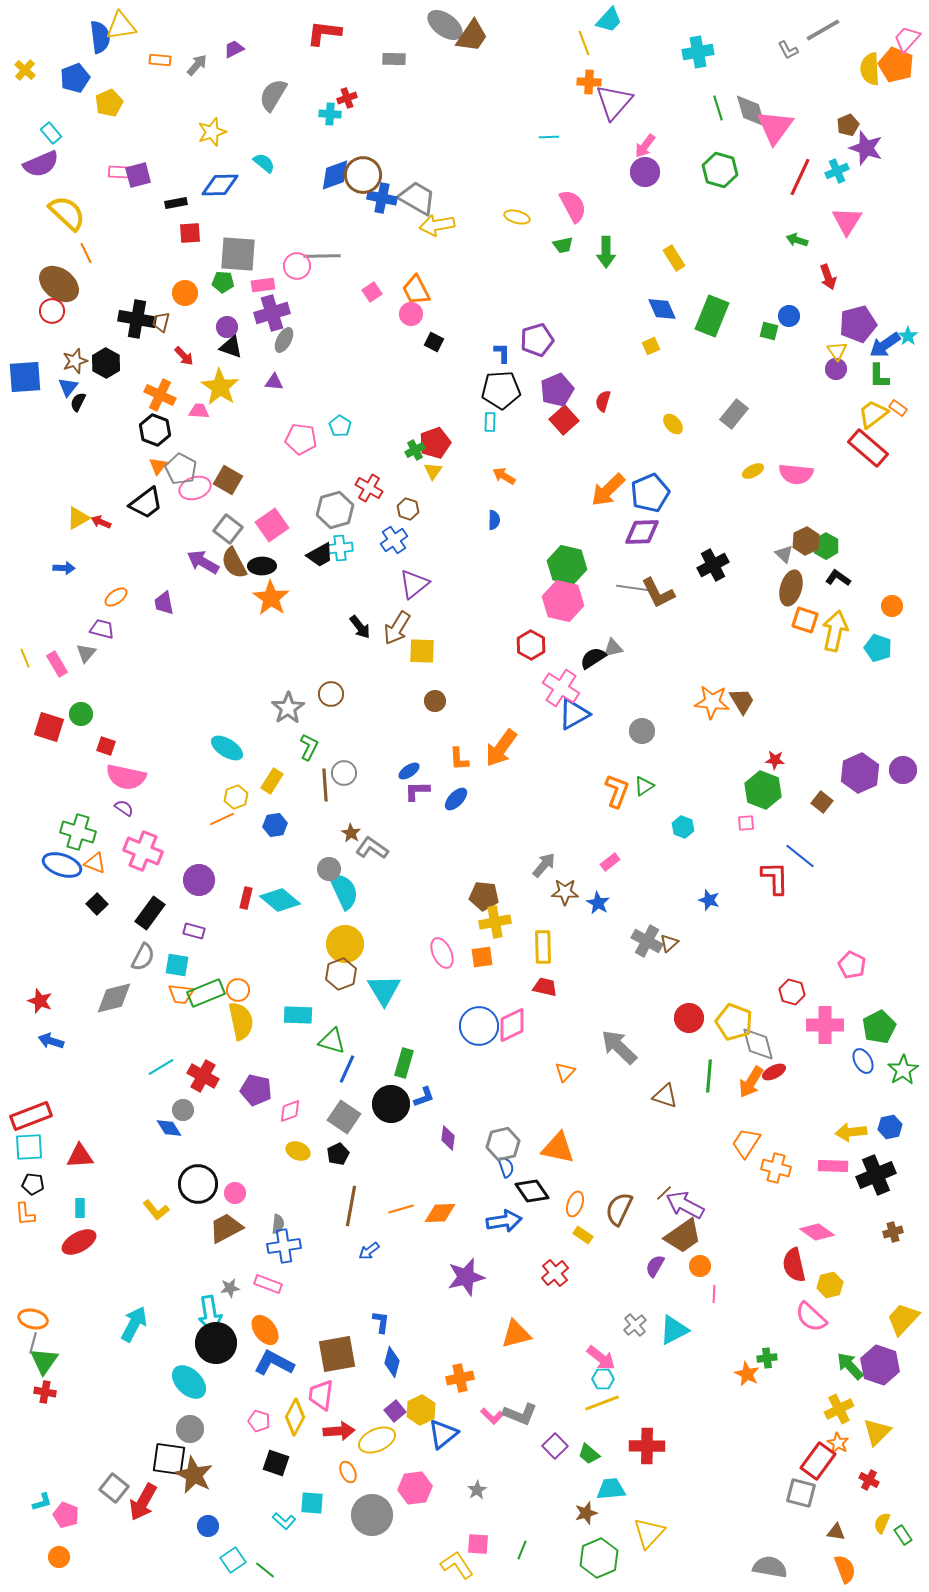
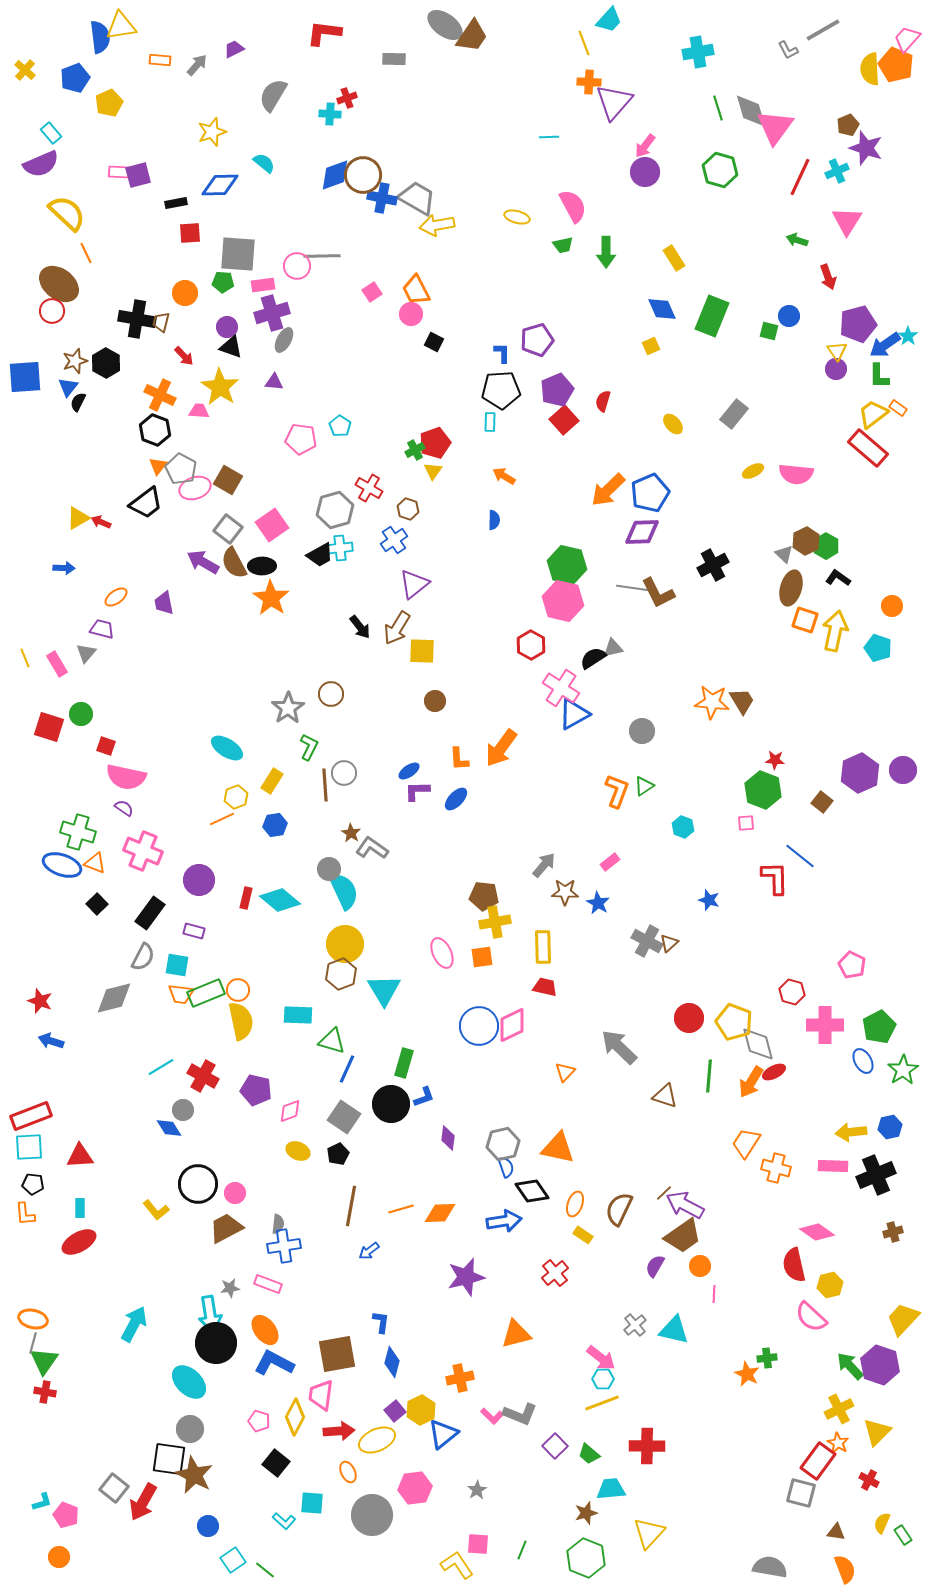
cyan triangle at (674, 1330): rotated 40 degrees clockwise
black square at (276, 1463): rotated 20 degrees clockwise
green hexagon at (599, 1558): moved 13 px left; rotated 15 degrees counterclockwise
